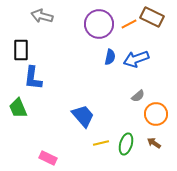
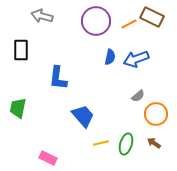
purple circle: moved 3 px left, 3 px up
blue L-shape: moved 25 px right
green trapezoid: rotated 35 degrees clockwise
